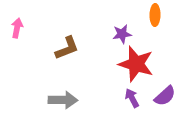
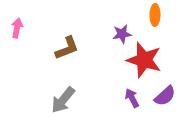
red star: moved 8 px right, 4 px up
gray arrow: rotated 128 degrees clockwise
